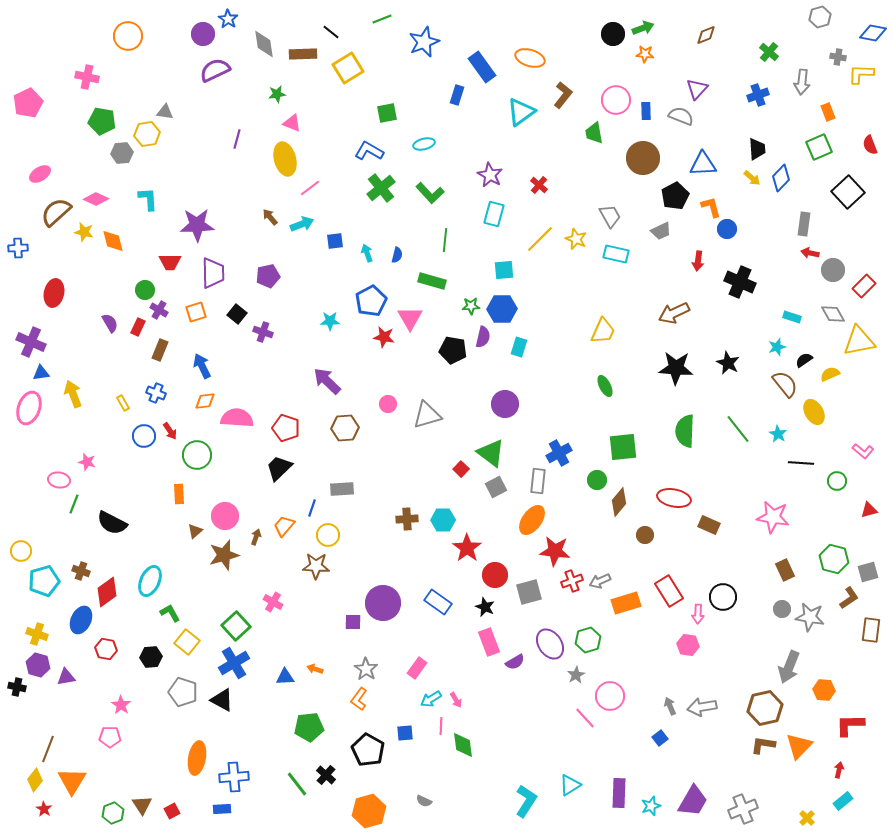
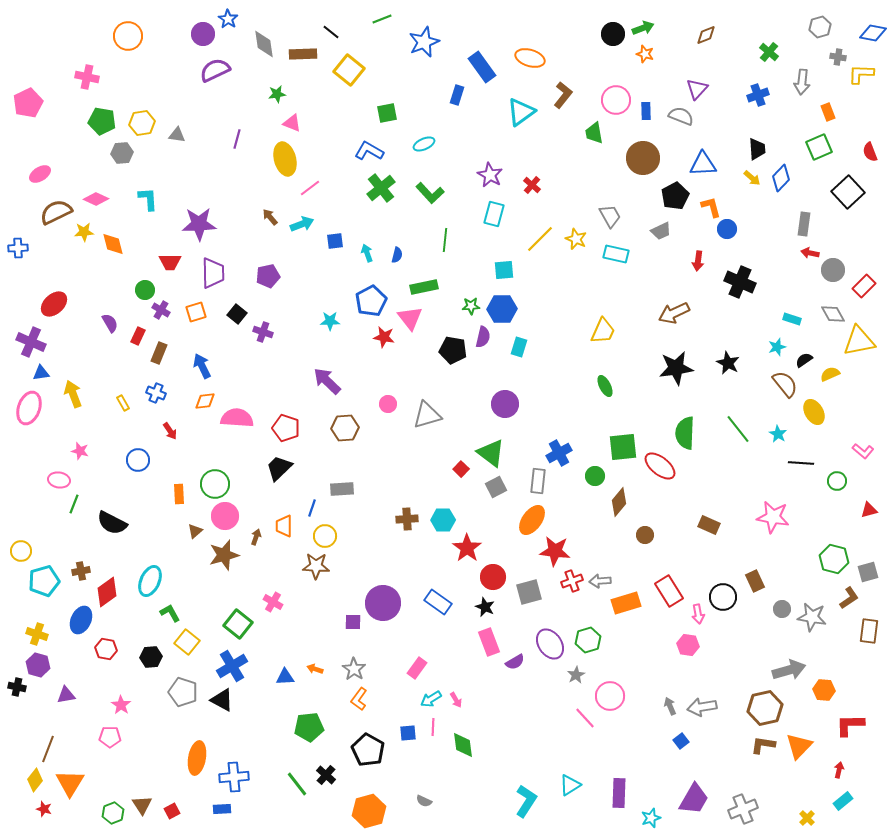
gray hexagon at (820, 17): moved 10 px down
orange star at (645, 54): rotated 12 degrees clockwise
yellow square at (348, 68): moved 1 px right, 2 px down; rotated 20 degrees counterclockwise
gray triangle at (165, 112): moved 12 px right, 23 px down
yellow hexagon at (147, 134): moved 5 px left, 11 px up
cyan ellipse at (424, 144): rotated 10 degrees counterclockwise
red semicircle at (870, 145): moved 7 px down
red cross at (539, 185): moved 7 px left
brown semicircle at (56, 212): rotated 16 degrees clockwise
purple star at (197, 225): moved 2 px right, 1 px up
yellow star at (84, 232): rotated 18 degrees counterclockwise
orange diamond at (113, 241): moved 3 px down
green rectangle at (432, 281): moved 8 px left, 6 px down; rotated 28 degrees counterclockwise
red ellipse at (54, 293): moved 11 px down; rotated 36 degrees clockwise
purple cross at (159, 310): moved 2 px right
cyan rectangle at (792, 317): moved 2 px down
pink triangle at (410, 318): rotated 8 degrees counterclockwise
red rectangle at (138, 327): moved 9 px down
brown rectangle at (160, 350): moved 1 px left, 3 px down
black star at (676, 368): rotated 12 degrees counterclockwise
green semicircle at (685, 431): moved 2 px down
blue circle at (144, 436): moved 6 px left, 24 px down
green circle at (197, 455): moved 18 px right, 29 px down
pink star at (87, 462): moved 7 px left, 11 px up
green circle at (597, 480): moved 2 px left, 4 px up
red ellipse at (674, 498): moved 14 px left, 32 px up; rotated 28 degrees clockwise
orange trapezoid at (284, 526): rotated 40 degrees counterclockwise
yellow circle at (328, 535): moved 3 px left, 1 px down
brown rectangle at (785, 570): moved 30 px left, 11 px down
brown cross at (81, 571): rotated 30 degrees counterclockwise
red circle at (495, 575): moved 2 px left, 2 px down
gray arrow at (600, 581): rotated 20 degrees clockwise
pink arrow at (698, 614): rotated 12 degrees counterclockwise
gray star at (810, 617): moved 2 px right
green square at (236, 626): moved 2 px right, 2 px up; rotated 8 degrees counterclockwise
brown rectangle at (871, 630): moved 2 px left, 1 px down
blue cross at (234, 663): moved 2 px left, 3 px down
gray arrow at (789, 667): moved 3 px down; rotated 128 degrees counterclockwise
gray star at (366, 669): moved 12 px left
purple triangle at (66, 677): moved 18 px down
pink line at (441, 726): moved 8 px left, 1 px down
blue square at (405, 733): moved 3 px right
blue square at (660, 738): moved 21 px right, 3 px down
orange triangle at (72, 781): moved 2 px left, 2 px down
purple trapezoid at (693, 801): moved 1 px right, 2 px up
cyan star at (651, 806): moved 12 px down
red star at (44, 809): rotated 14 degrees counterclockwise
